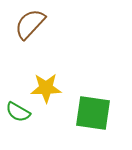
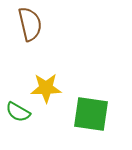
brown semicircle: rotated 124 degrees clockwise
green square: moved 2 px left, 1 px down
